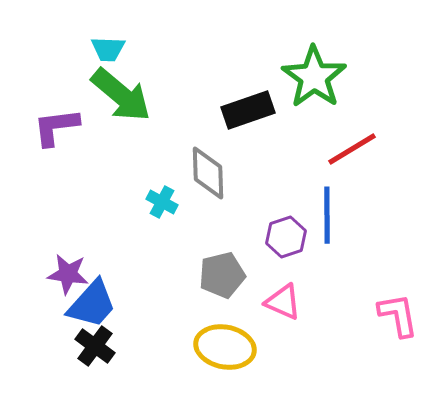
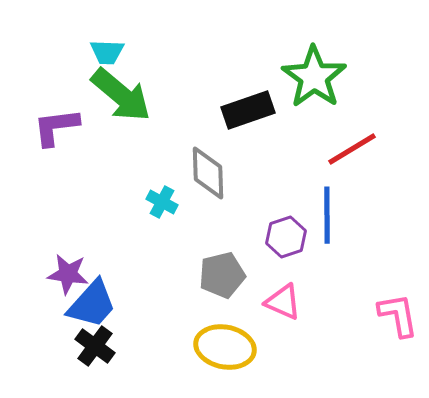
cyan trapezoid: moved 1 px left, 3 px down
